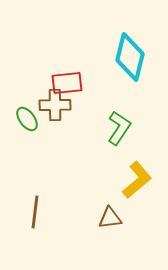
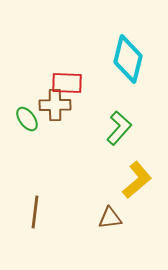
cyan diamond: moved 2 px left, 2 px down
red rectangle: rotated 8 degrees clockwise
green L-shape: rotated 8 degrees clockwise
